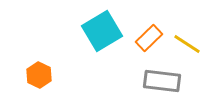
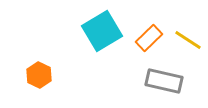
yellow line: moved 1 px right, 4 px up
gray rectangle: moved 2 px right; rotated 6 degrees clockwise
